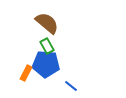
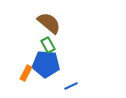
brown semicircle: moved 2 px right
green rectangle: moved 1 px right, 1 px up
blue line: rotated 64 degrees counterclockwise
